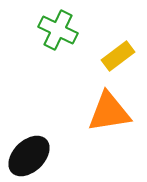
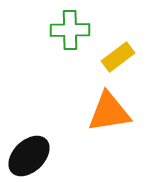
green cross: moved 12 px right; rotated 27 degrees counterclockwise
yellow rectangle: moved 1 px down
